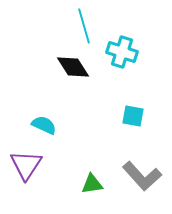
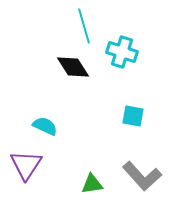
cyan semicircle: moved 1 px right, 1 px down
